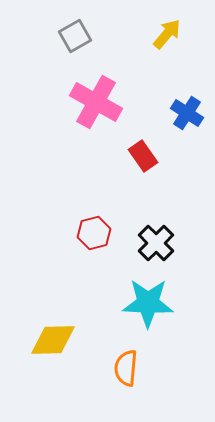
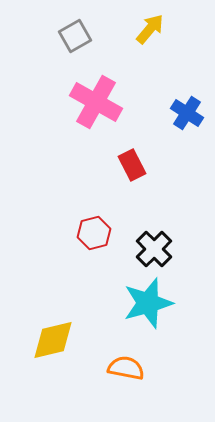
yellow arrow: moved 17 px left, 5 px up
red rectangle: moved 11 px left, 9 px down; rotated 8 degrees clockwise
black cross: moved 2 px left, 6 px down
cyan star: rotated 18 degrees counterclockwise
yellow diamond: rotated 12 degrees counterclockwise
orange semicircle: rotated 96 degrees clockwise
